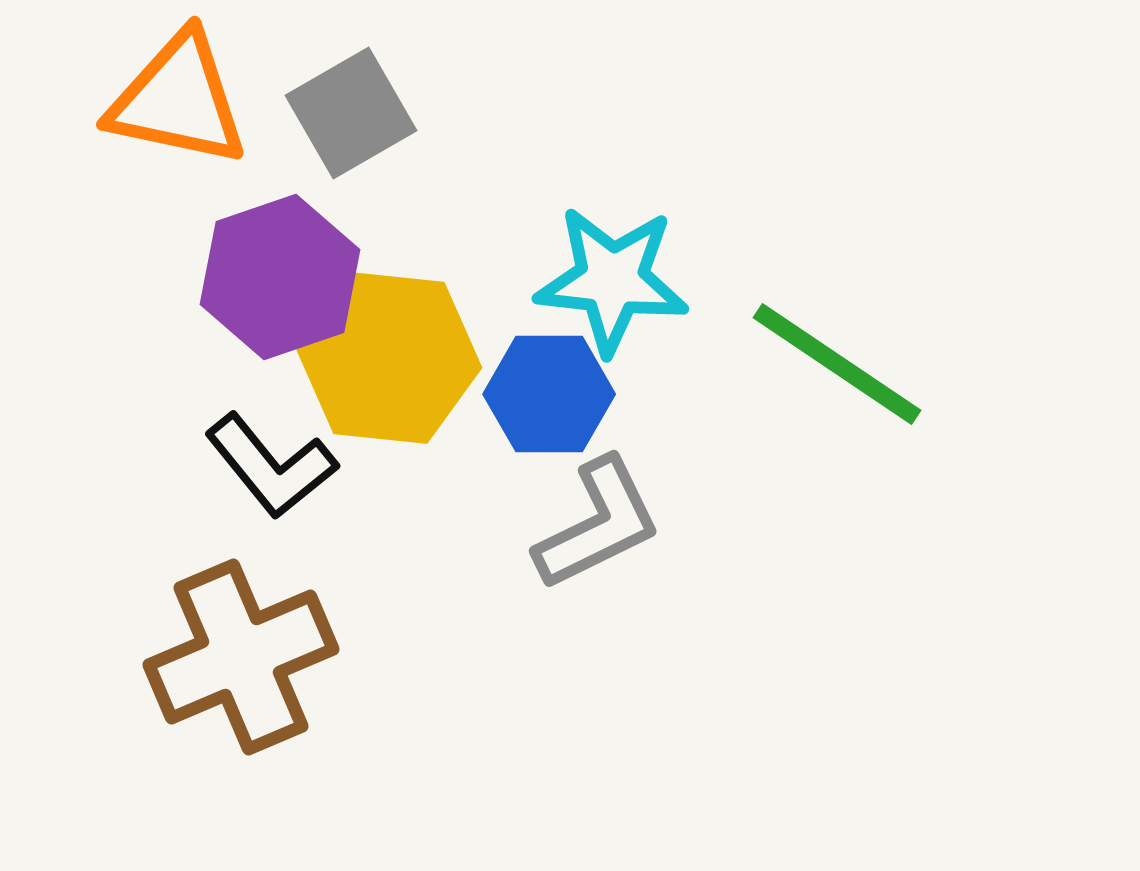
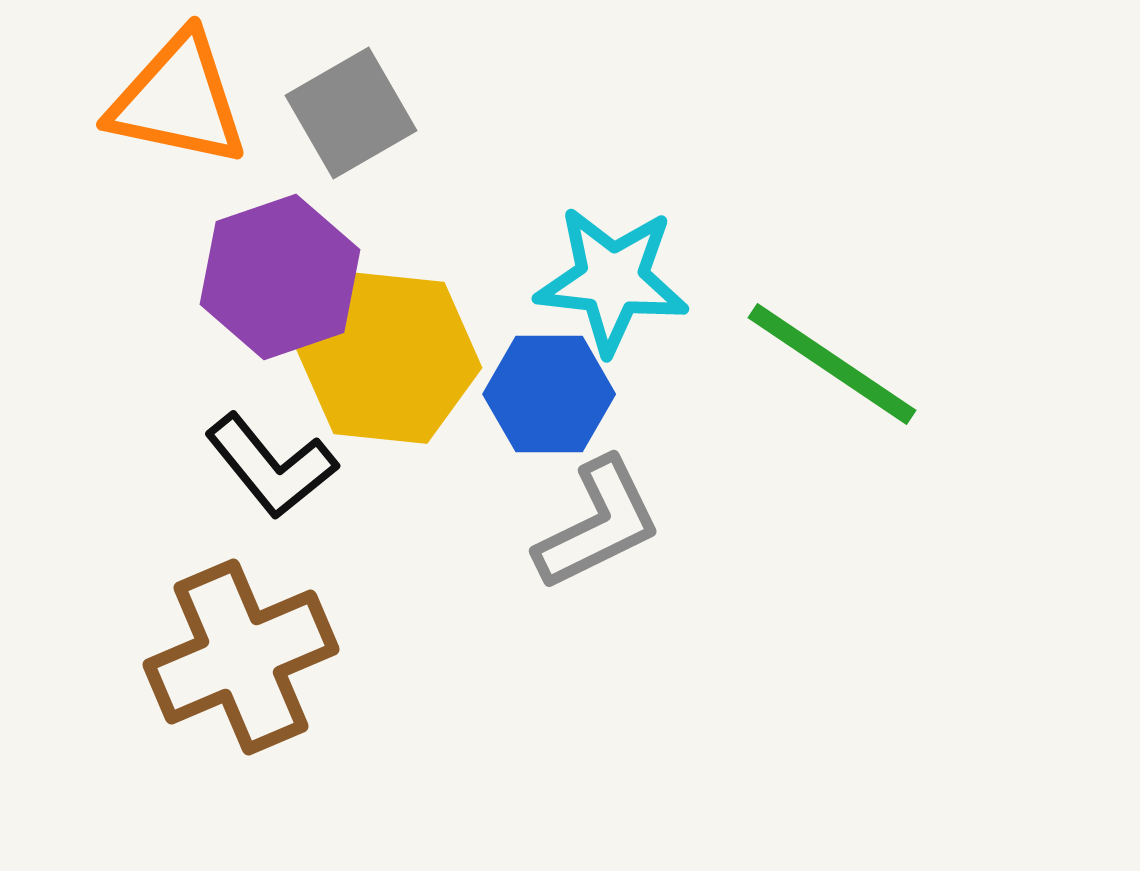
green line: moved 5 px left
